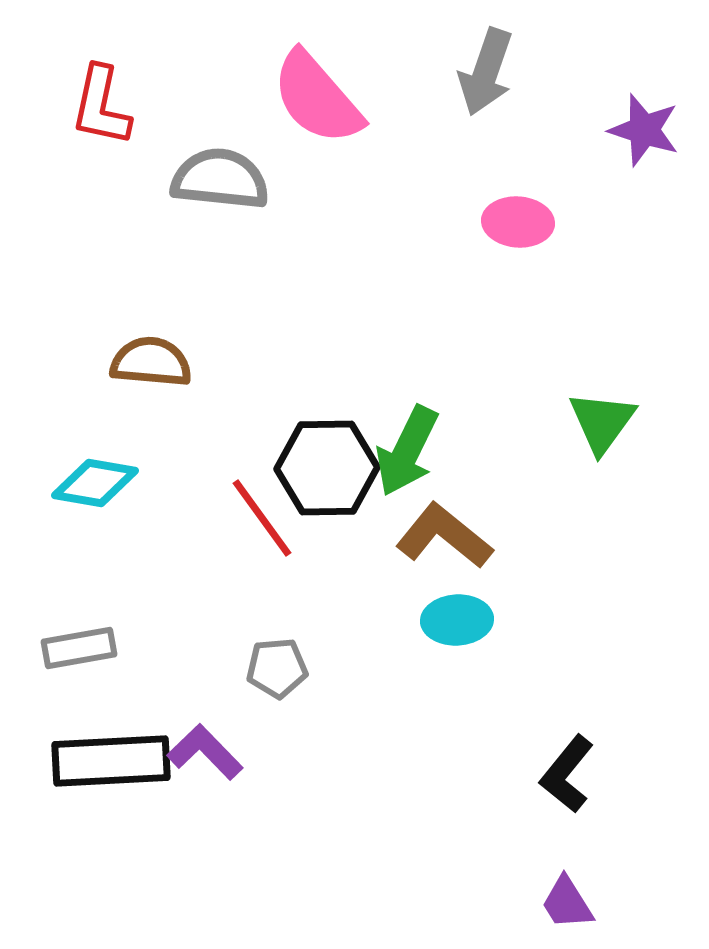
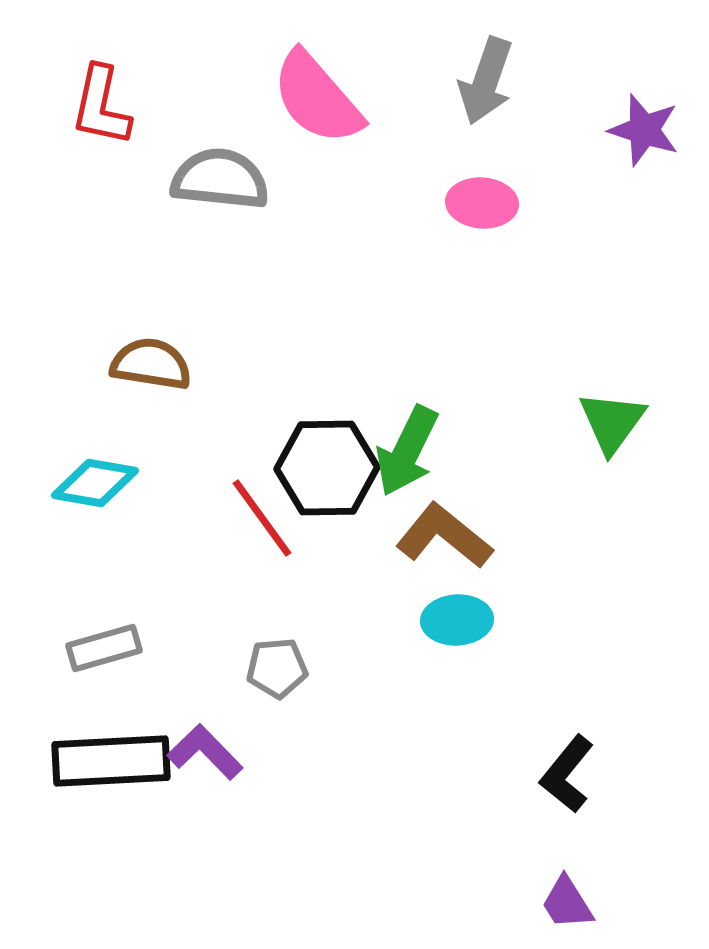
gray arrow: moved 9 px down
pink ellipse: moved 36 px left, 19 px up
brown semicircle: moved 2 px down; rotated 4 degrees clockwise
green triangle: moved 10 px right
gray rectangle: moved 25 px right; rotated 6 degrees counterclockwise
